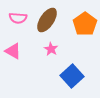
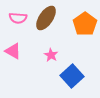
brown ellipse: moved 1 px left, 2 px up
pink star: moved 6 px down
